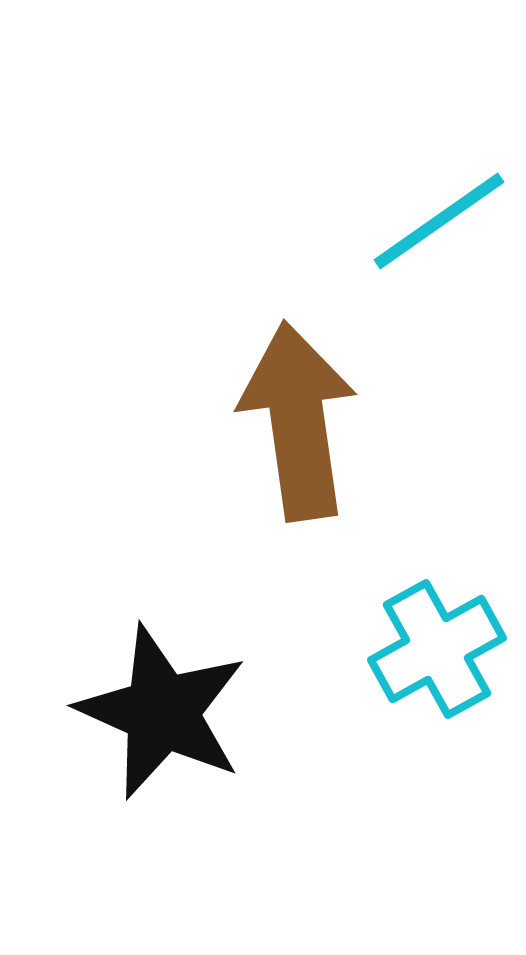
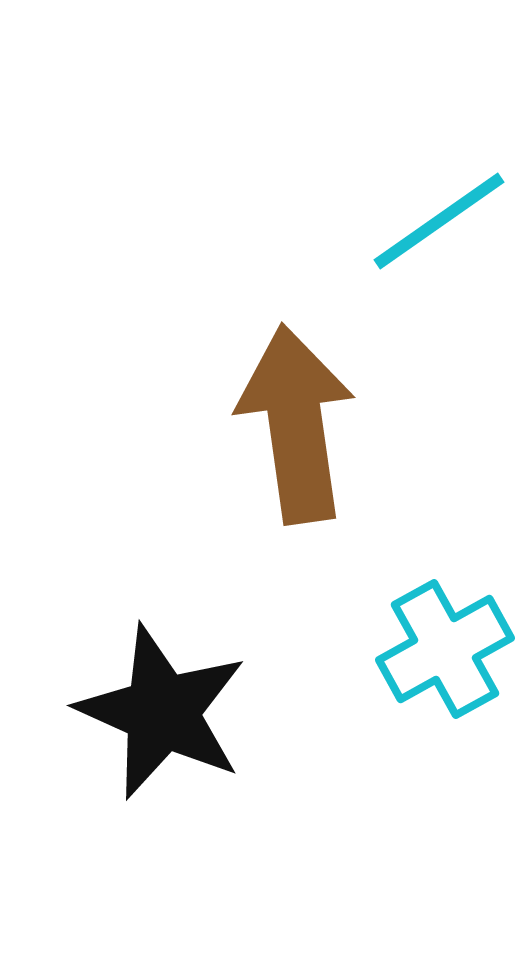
brown arrow: moved 2 px left, 3 px down
cyan cross: moved 8 px right
